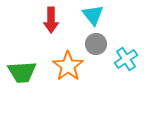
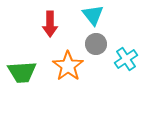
red arrow: moved 1 px left, 4 px down
